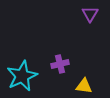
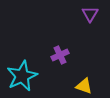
purple cross: moved 9 px up; rotated 12 degrees counterclockwise
yellow triangle: rotated 12 degrees clockwise
